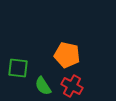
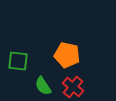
green square: moved 7 px up
red cross: moved 1 px right, 1 px down; rotated 10 degrees clockwise
